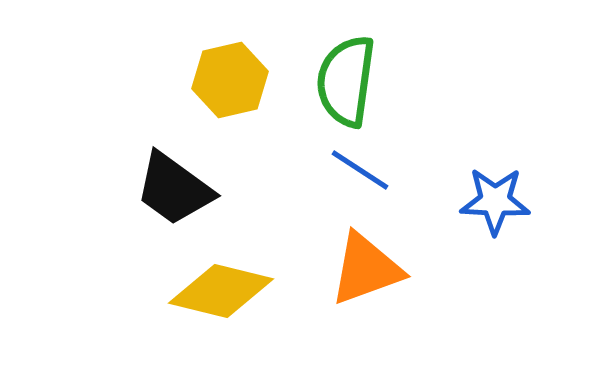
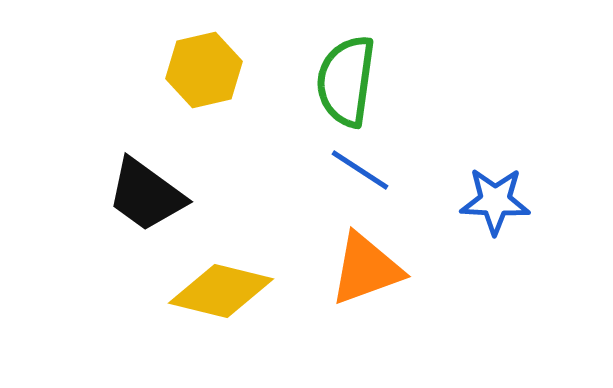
yellow hexagon: moved 26 px left, 10 px up
black trapezoid: moved 28 px left, 6 px down
